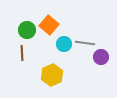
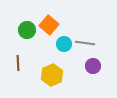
brown line: moved 4 px left, 10 px down
purple circle: moved 8 px left, 9 px down
